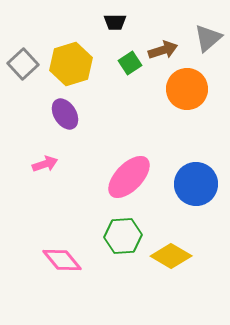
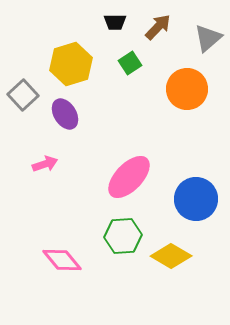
brown arrow: moved 5 px left, 23 px up; rotated 28 degrees counterclockwise
gray square: moved 31 px down
blue circle: moved 15 px down
